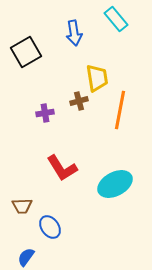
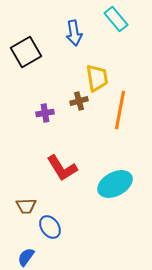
brown trapezoid: moved 4 px right
